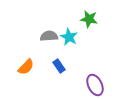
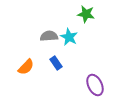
green star: moved 3 px left, 5 px up
blue rectangle: moved 3 px left, 3 px up
